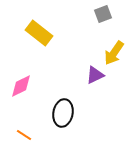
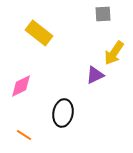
gray square: rotated 18 degrees clockwise
